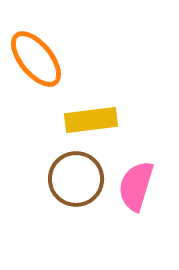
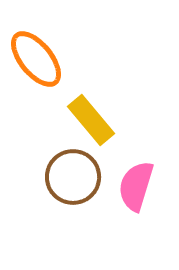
yellow rectangle: rotated 57 degrees clockwise
brown circle: moved 3 px left, 2 px up
